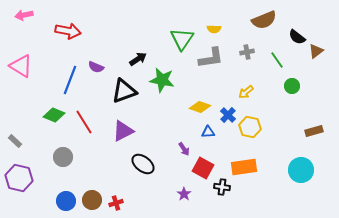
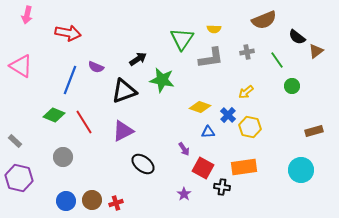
pink arrow: moved 3 px right; rotated 66 degrees counterclockwise
red arrow: moved 2 px down
